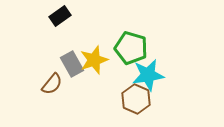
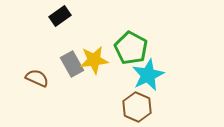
green pentagon: rotated 12 degrees clockwise
yellow star: rotated 12 degrees clockwise
cyan star: rotated 16 degrees counterclockwise
brown semicircle: moved 15 px left, 6 px up; rotated 105 degrees counterclockwise
brown hexagon: moved 1 px right, 8 px down
